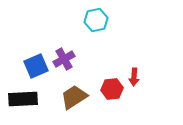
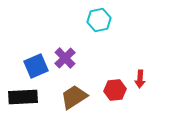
cyan hexagon: moved 3 px right
purple cross: moved 1 px right, 1 px up; rotated 15 degrees counterclockwise
red arrow: moved 6 px right, 2 px down
red hexagon: moved 3 px right, 1 px down
black rectangle: moved 2 px up
